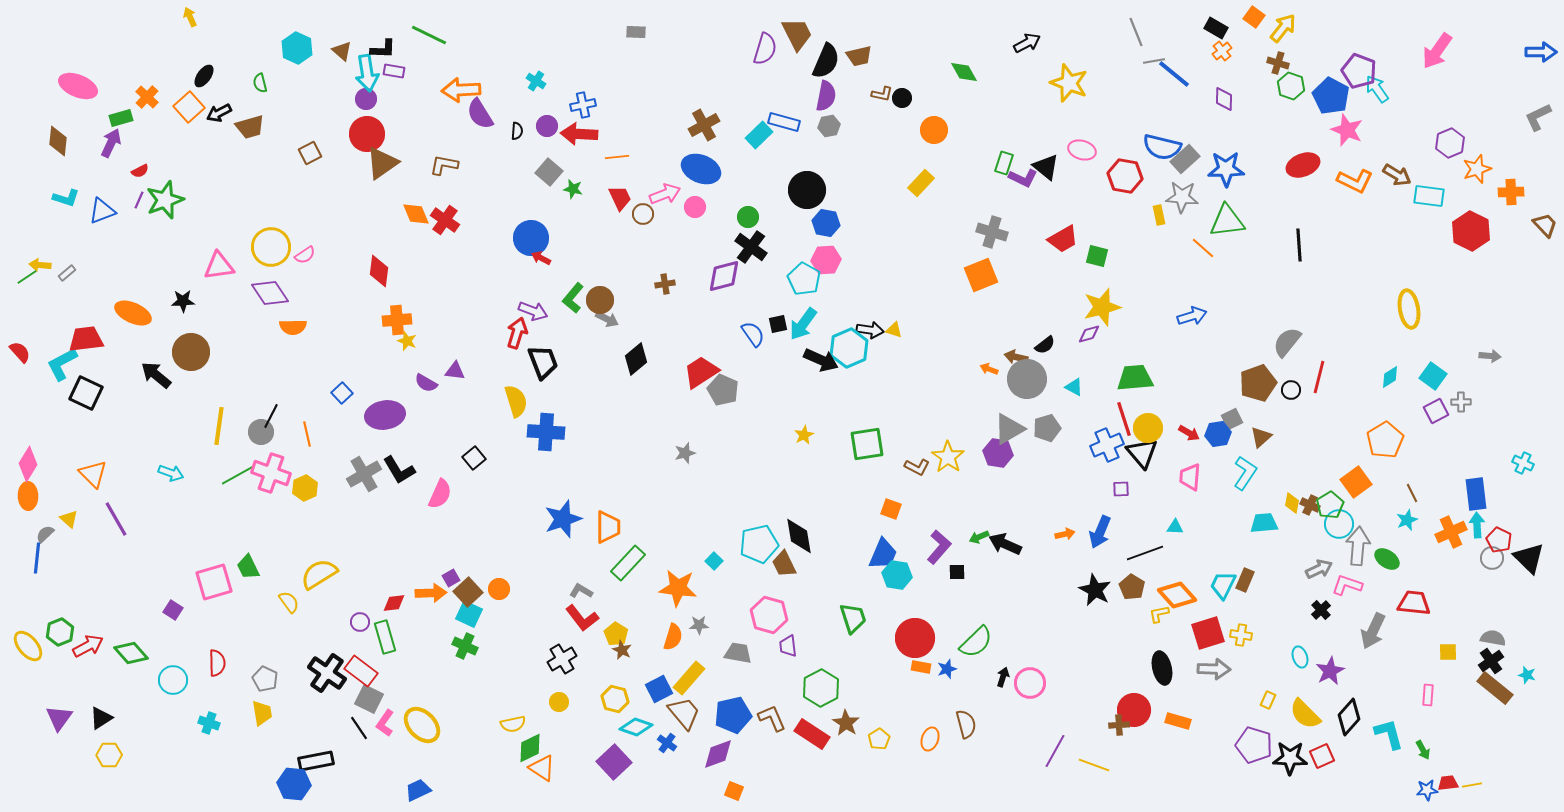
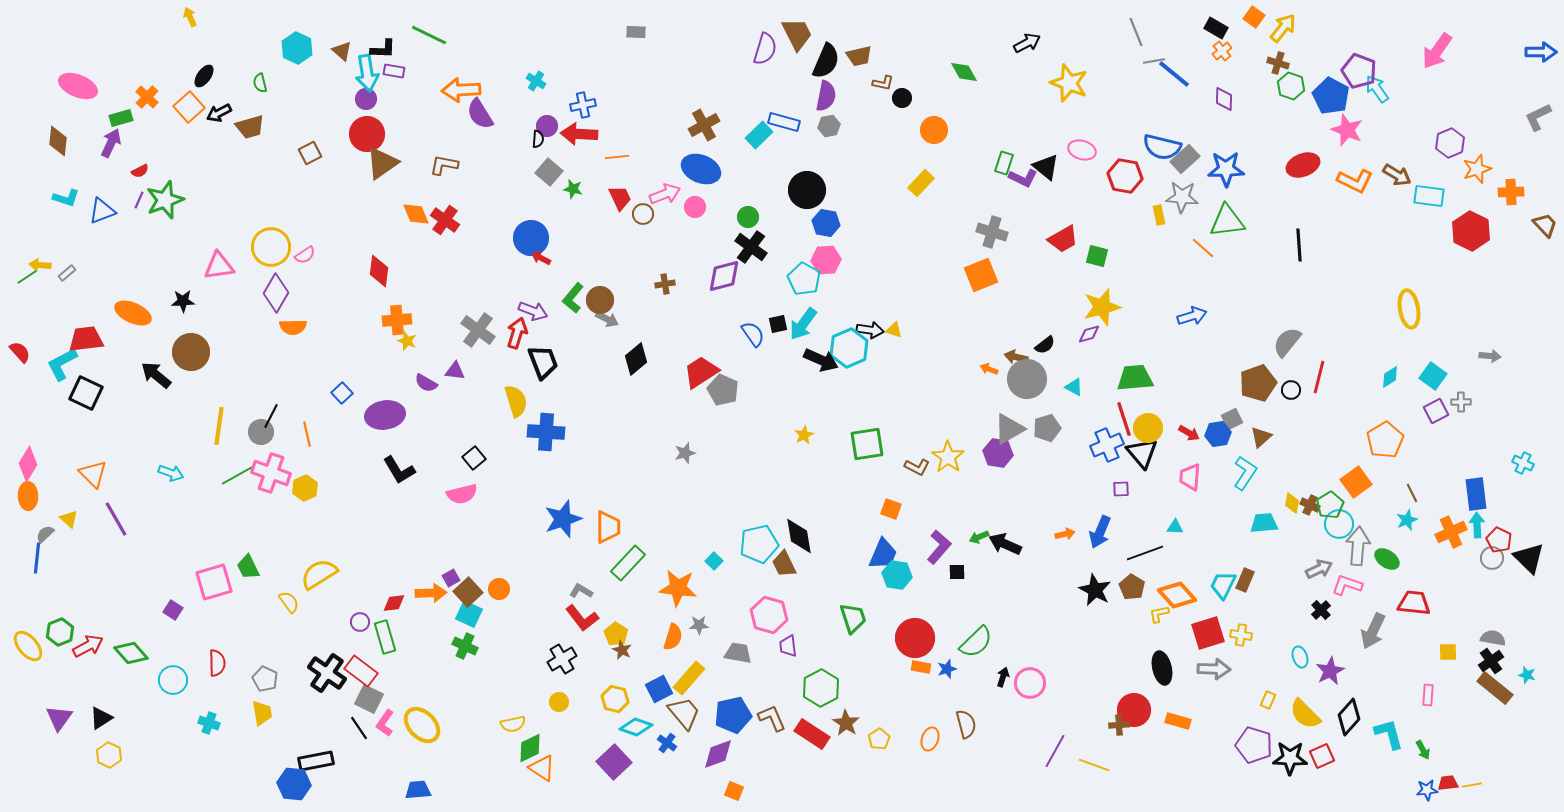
brown L-shape at (882, 94): moved 1 px right, 11 px up
black semicircle at (517, 131): moved 21 px right, 8 px down
purple diamond at (270, 293): moved 6 px right; rotated 63 degrees clockwise
gray cross at (364, 474): moved 114 px right, 144 px up; rotated 24 degrees counterclockwise
pink semicircle at (440, 494): moved 22 px right; rotated 52 degrees clockwise
yellow hexagon at (109, 755): rotated 25 degrees clockwise
blue trapezoid at (418, 790): rotated 20 degrees clockwise
